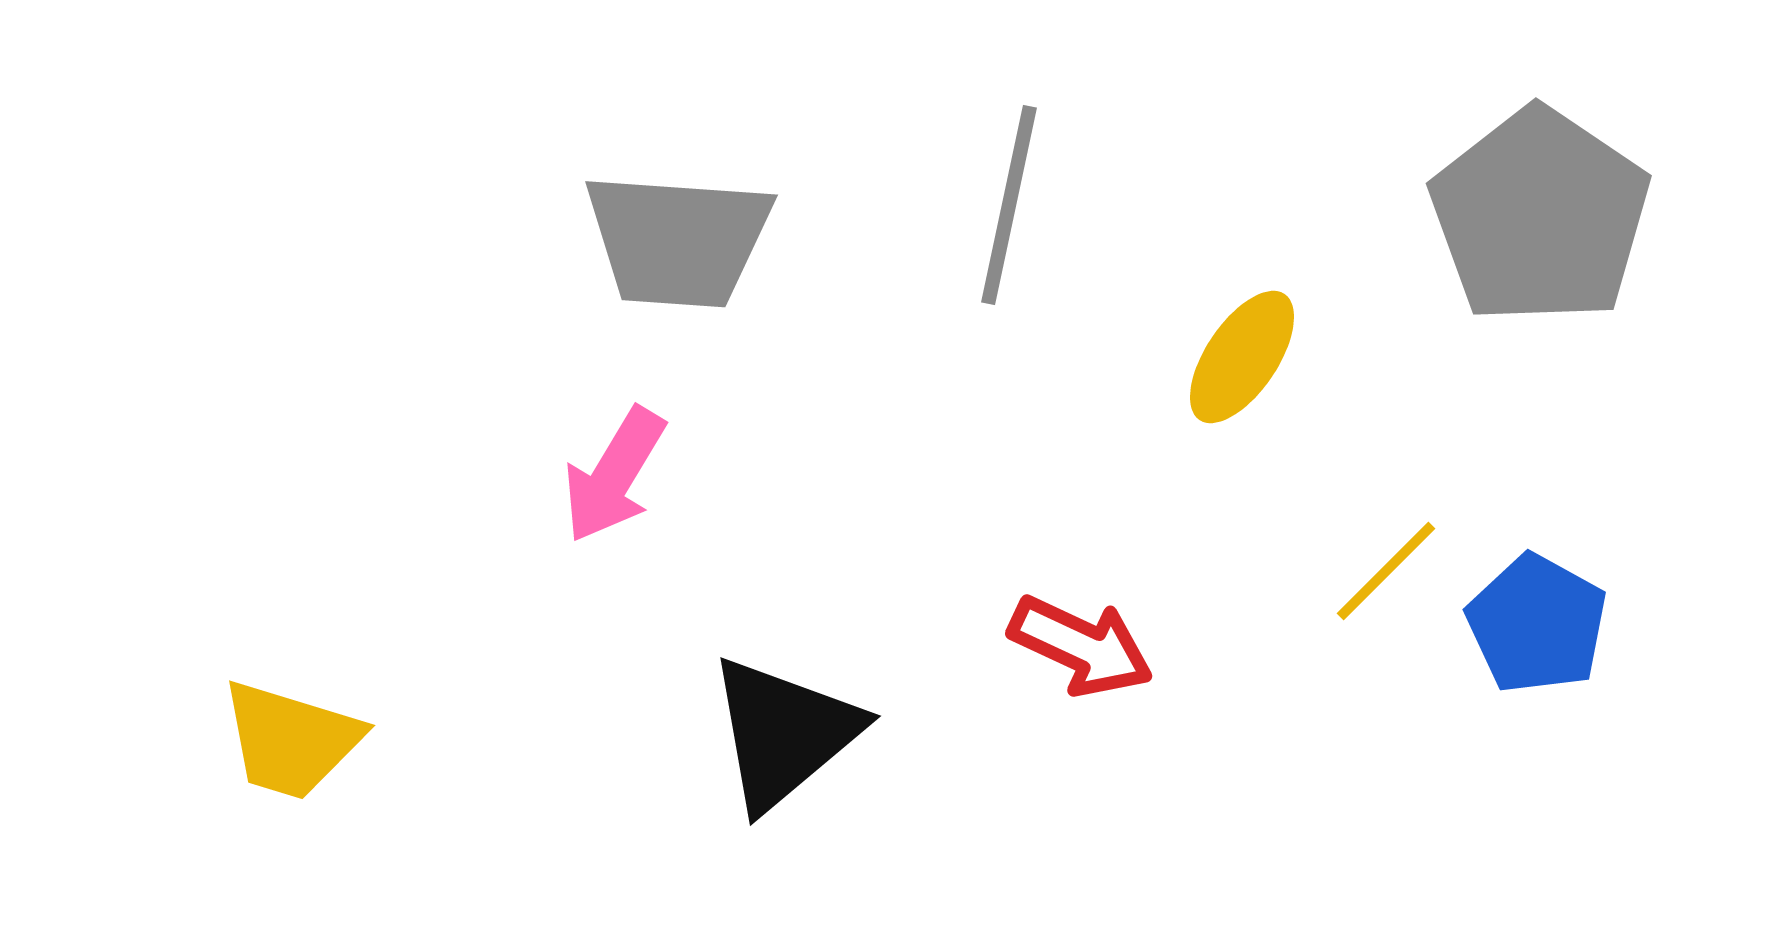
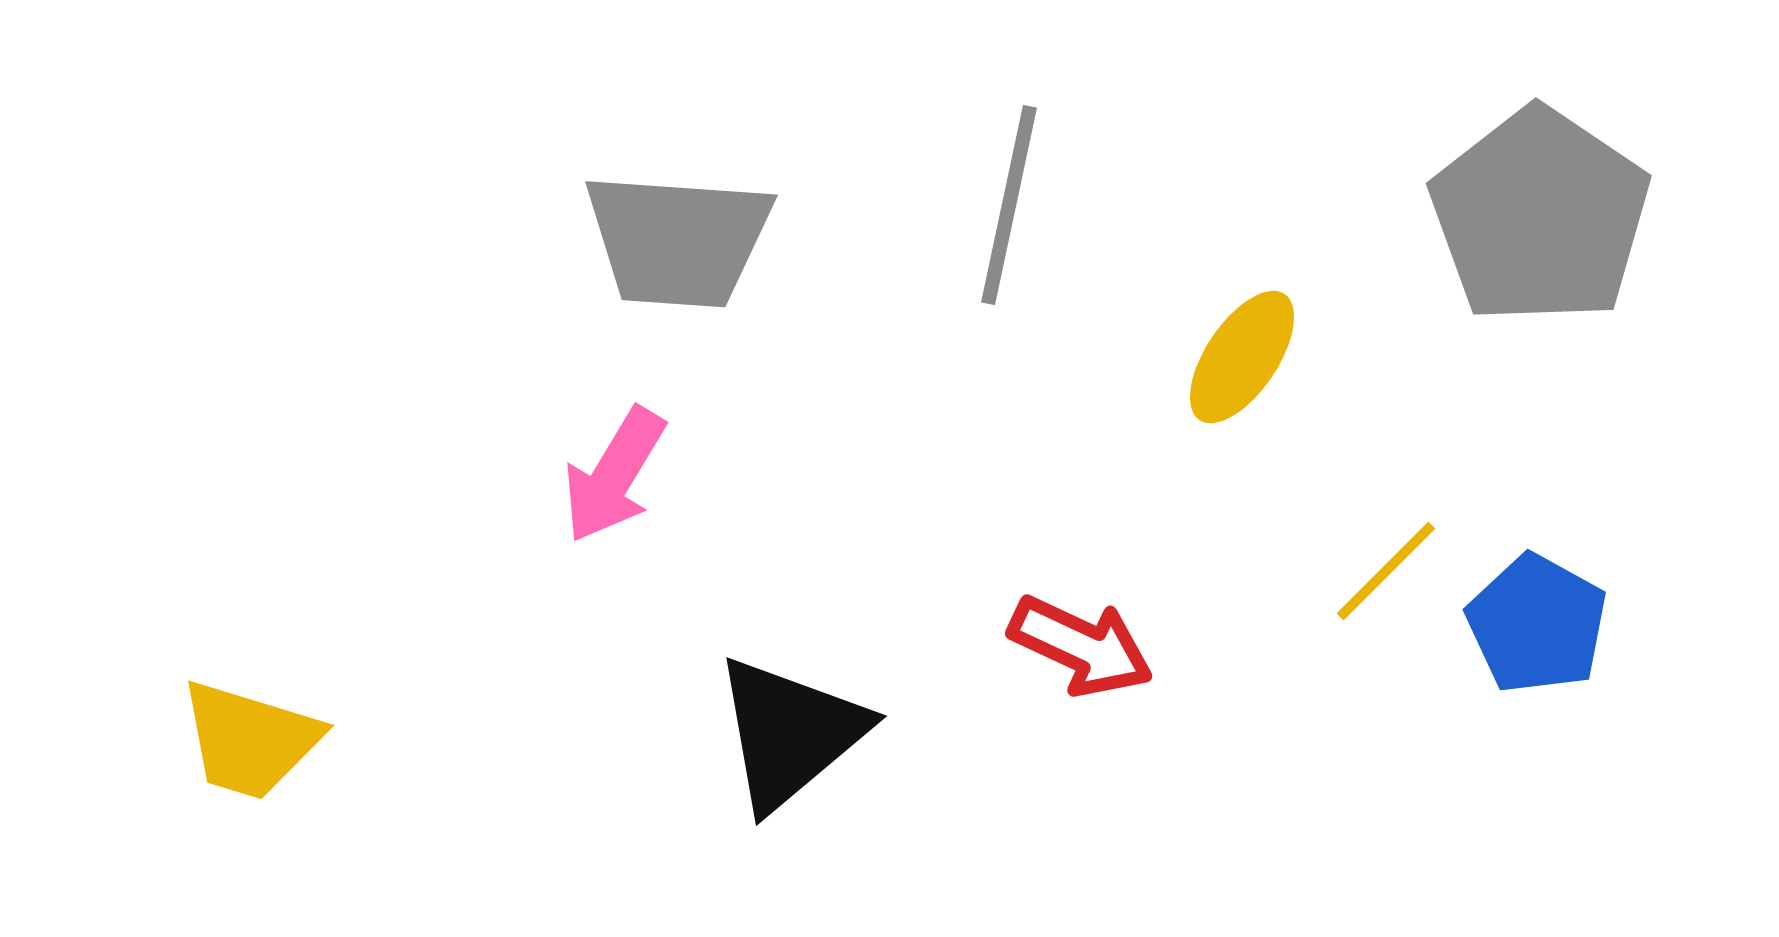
black triangle: moved 6 px right
yellow trapezoid: moved 41 px left
